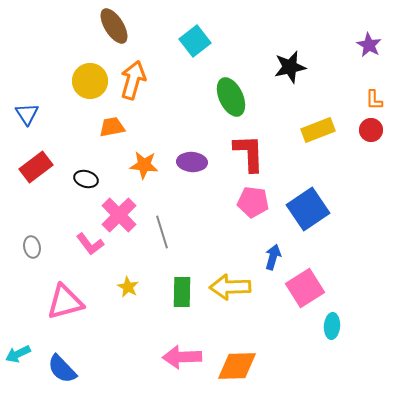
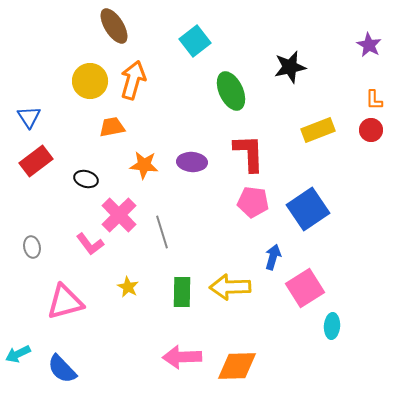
green ellipse: moved 6 px up
blue triangle: moved 2 px right, 3 px down
red rectangle: moved 6 px up
